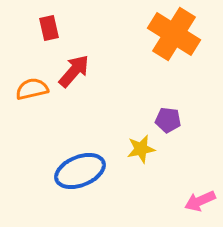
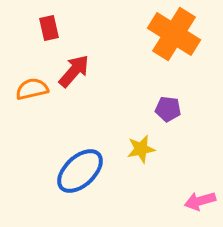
purple pentagon: moved 11 px up
blue ellipse: rotated 21 degrees counterclockwise
pink arrow: rotated 8 degrees clockwise
